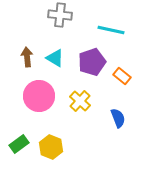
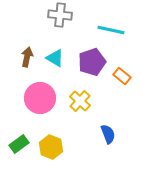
brown arrow: rotated 18 degrees clockwise
pink circle: moved 1 px right, 2 px down
blue semicircle: moved 10 px left, 16 px down
